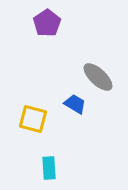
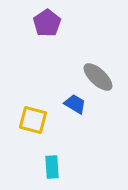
yellow square: moved 1 px down
cyan rectangle: moved 3 px right, 1 px up
